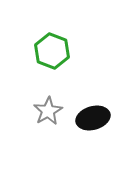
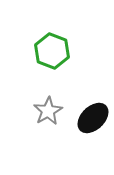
black ellipse: rotated 28 degrees counterclockwise
